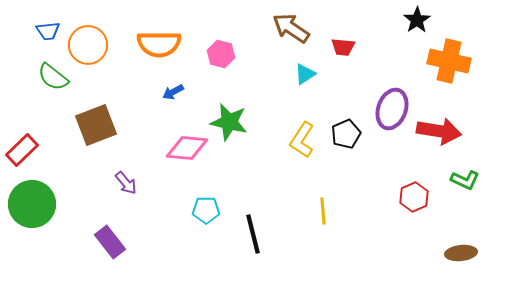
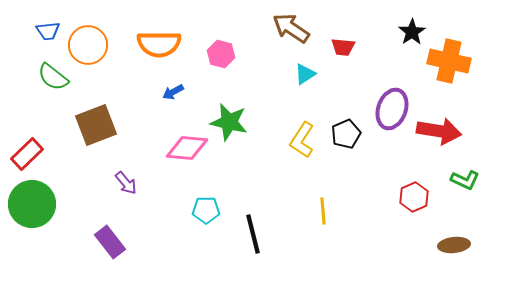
black star: moved 5 px left, 12 px down
red rectangle: moved 5 px right, 4 px down
brown ellipse: moved 7 px left, 8 px up
